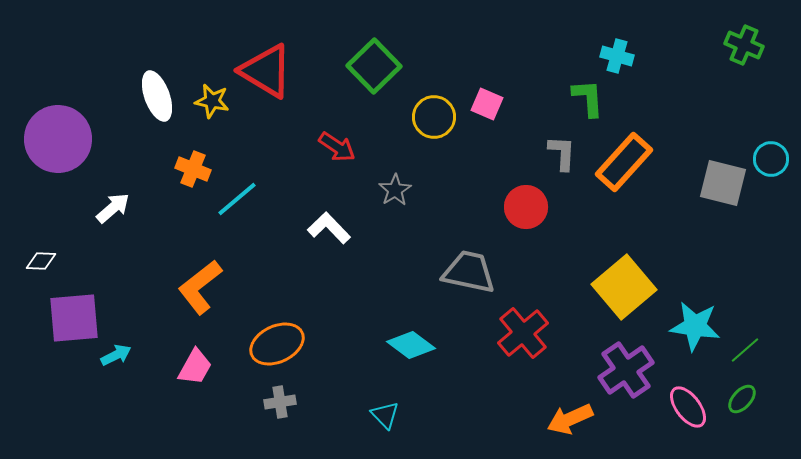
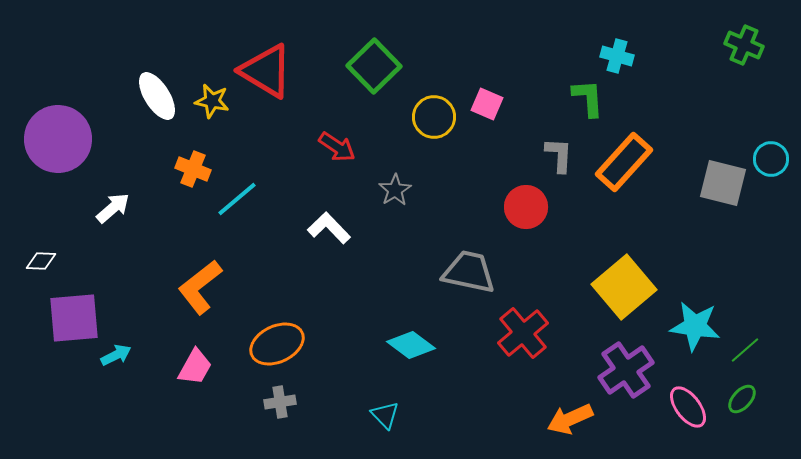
white ellipse: rotated 12 degrees counterclockwise
gray L-shape: moved 3 px left, 2 px down
